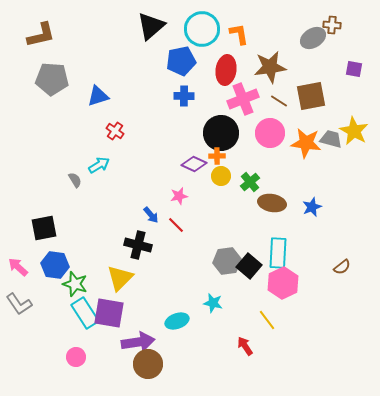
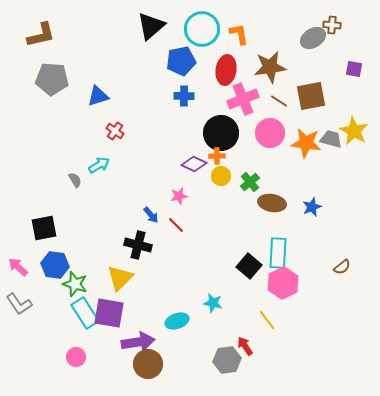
gray hexagon at (227, 261): moved 99 px down
